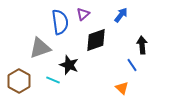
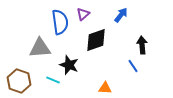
gray triangle: rotated 15 degrees clockwise
blue line: moved 1 px right, 1 px down
brown hexagon: rotated 10 degrees counterclockwise
orange triangle: moved 17 px left; rotated 40 degrees counterclockwise
